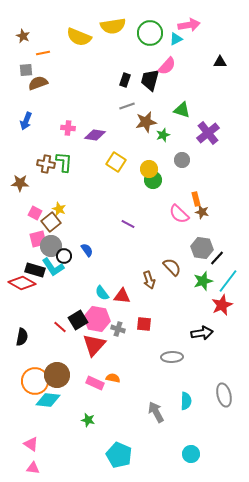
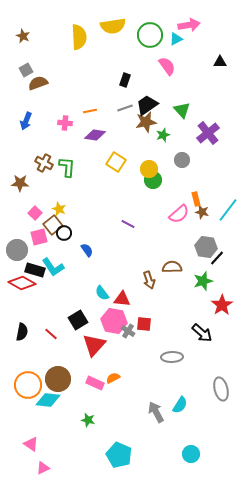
green circle at (150, 33): moved 2 px down
yellow semicircle at (79, 37): rotated 115 degrees counterclockwise
orange line at (43, 53): moved 47 px right, 58 px down
pink semicircle at (167, 66): rotated 78 degrees counterclockwise
gray square at (26, 70): rotated 24 degrees counterclockwise
black trapezoid at (150, 80): moved 3 px left, 25 px down; rotated 40 degrees clockwise
gray line at (127, 106): moved 2 px left, 2 px down
green triangle at (182, 110): rotated 30 degrees clockwise
pink cross at (68, 128): moved 3 px left, 5 px up
green L-shape at (64, 162): moved 3 px right, 5 px down
brown cross at (46, 164): moved 2 px left, 1 px up; rotated 18 degrees clockwise
pink square at (35, 213): rotated 16 degrees clockwise
pink semicircle at (179, 214): rotated 85 degrees counterclockwise
brown square at (51, 222): moved 2 px right, 3 px down
pink square at (38, 239): moved 1 px right, 2 px up
gray circle at (51, 246): moved 34 px left, 4 px down
gray hexagon at (202, 248): moved 4 px right, 1 px up
black circle at (64, 256): moved 23 px up
brown semicircle at (172, 267): rotated 48 degrees counterclockwise
cyan line at (228, 281): moved 71 px up
red triangle at (122, 296): moved 3 px down
red star at (222, 305): rotated 10 degrees counterclockwise
pink hexagon at (97, 319): moved 17 px right, 2 px down
red line at (60, 327): moved 9 px left, 7 px down
gray cross at (118, 329): moved 10 px right, 2 px down; rotated 16 degrees clockwise
black arrow at (202, 333): rotated 50 degrees clockwise
black semicircle at (22, 337): moved 5 px up
brown circle at (57, 375): moved 1 px right, 4 px down
orange semicircle at (113, 378): rotated 40 degrees counterclockwise
orange circle at (35, 381): moved 7 px left, 4 px down
gray ellipse at (224, 395): moved 3 px left, 6 px up
cyan semicircle at (186, 401): moved 6 px left, 4 px down; rotated 30 degrees clockwise
pink triangle at (33, 468): moved 10 px right; rotated 32 degrees counterclockwise
